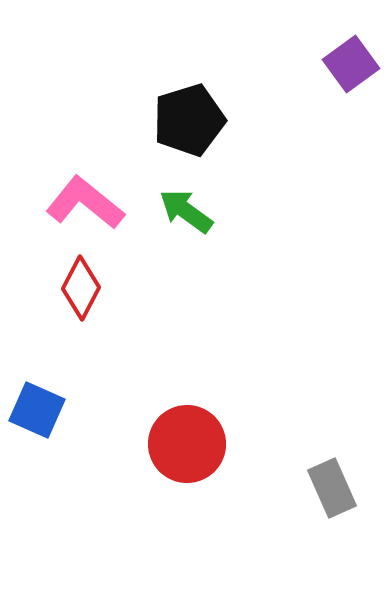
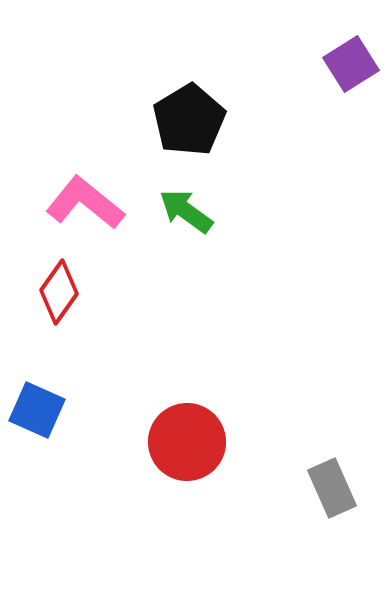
purple square: rotated 4 degrees clockwise
black pentagon: rotated 14 degrees counterclockwise
red diamond: moved 22 px left, 4 px down; rotated 8 degrees clockwise
red circle: moved 2 px up
